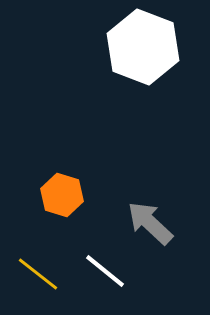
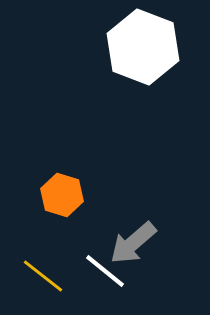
gray arrow: moved 17 px left, 20 px down; rotated 84 degrees counterclockwise
yellow line: moved 5 px right, 2 px down
